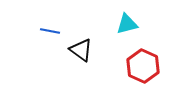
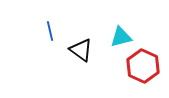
cyan triangle: moved 6 px left, 13 px down
blue line: rotated 66 degrees clockwise
